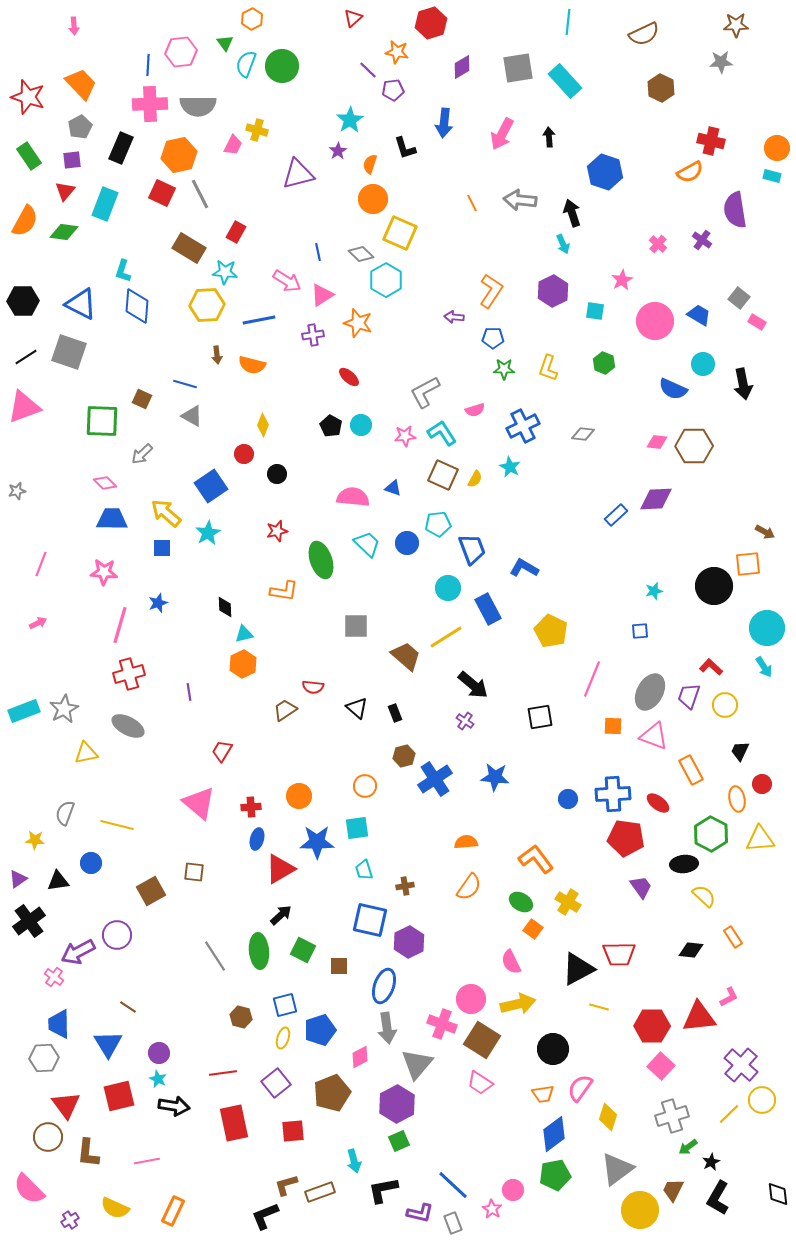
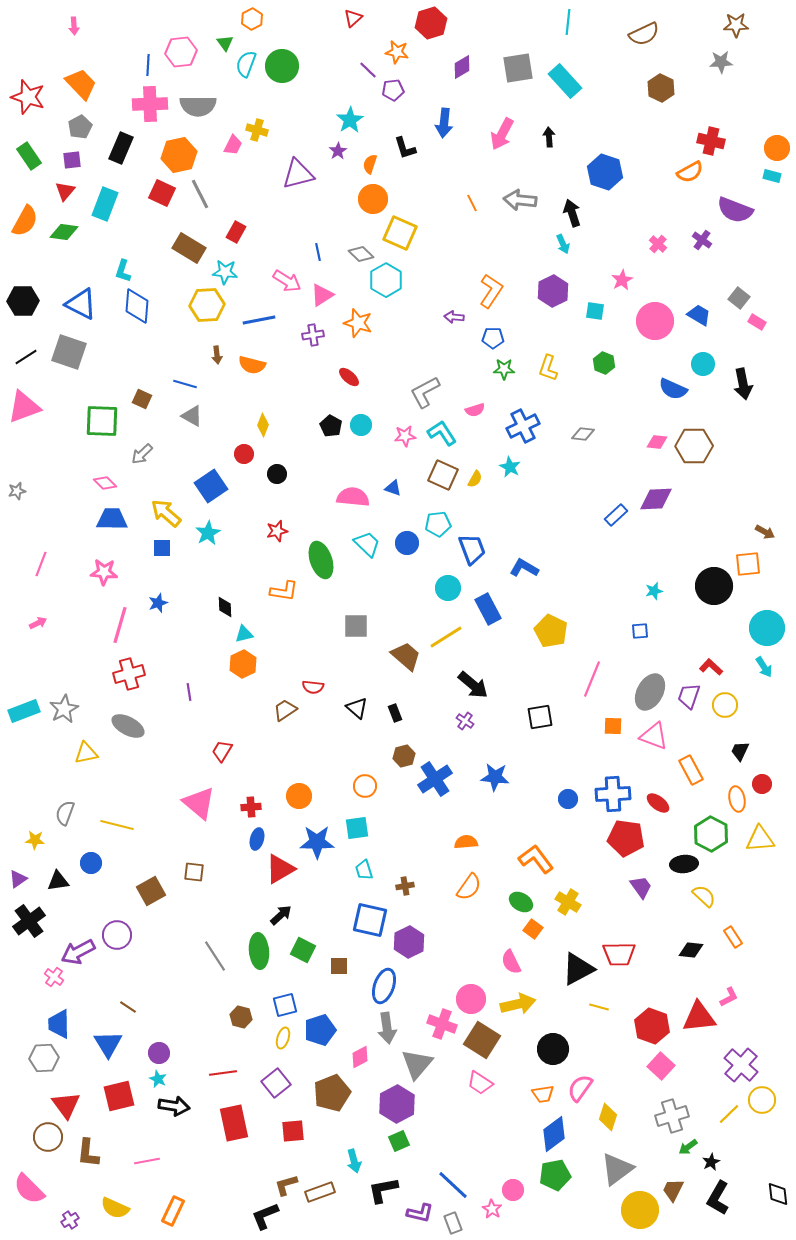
purple semicircle at (735, 210): rotated 60 degrees counterclockwise
red hexagon at (652, 1026): rotated 20 degrees clockwise
